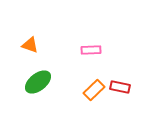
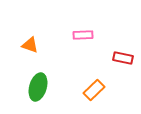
pink rectangle: moved 8 px left, 15 px up
green ellipse: moved 5 px down; rotated 36 degrees counterclockwise
red rectangle: moved 3 px right, 29 px up
